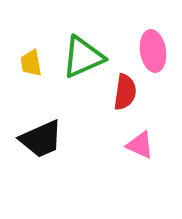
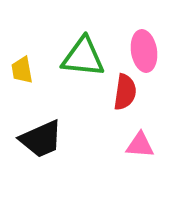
pink ellipse: moved 9 px left
green triangle: rotated 30 degrees clockwise
yellow trapezoid: moved 9 px left, 7 px down
pink triangle: rotated 20 degrees counterclockwise
